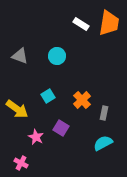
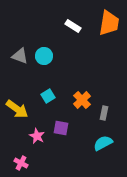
white rectangle: moved 8 px left, 2 px down
cyan circle: moved 13 px left
purple square: rotated 21 degrees counterclockwise
pink star: moved 1 px right, 1 px up
